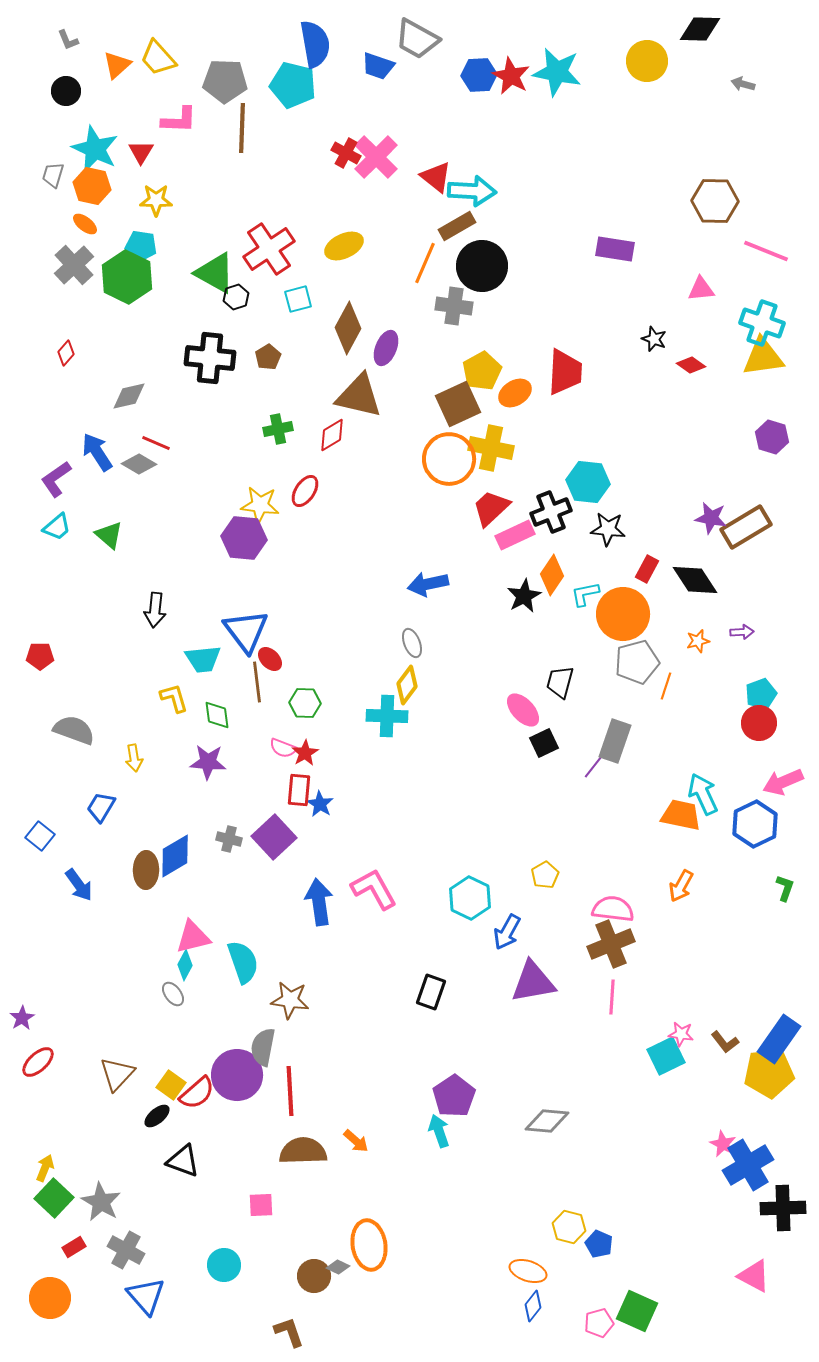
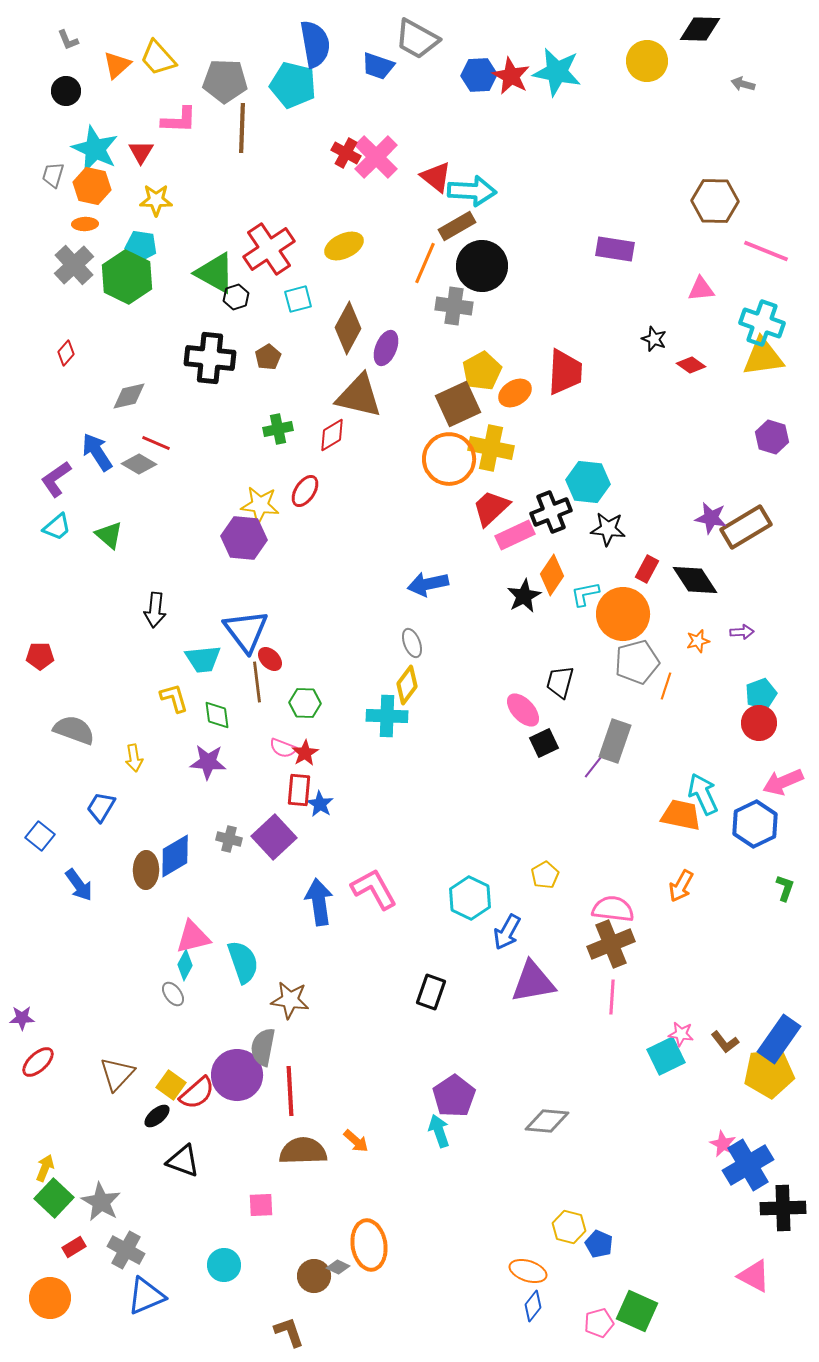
orange ellipse at (85, 224): rotated 40 degrees counterclockwise
purple star at (22, 1018): rotated 30 degrees clockwise
blue triangle at (146, 1296): rotated 48 degrees clockwise
